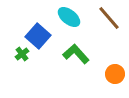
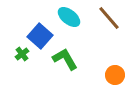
blue square: moved 2 px right
green L-shape: moved 11 px left, 5 px down; rotated 12 degrees clockwise
orange circle: moved 1 px down
